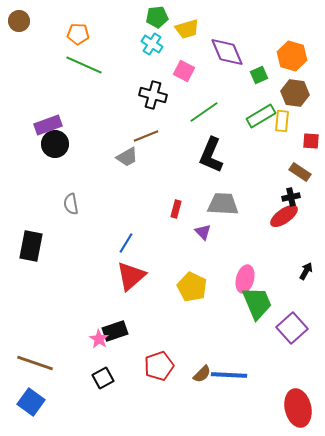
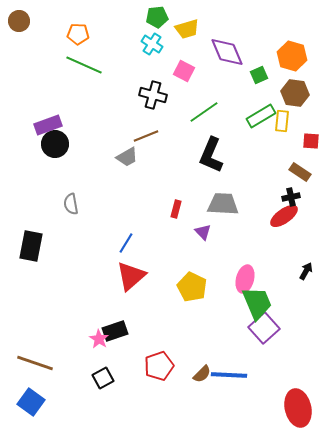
purple square at (292, 328): moved 28 px left
